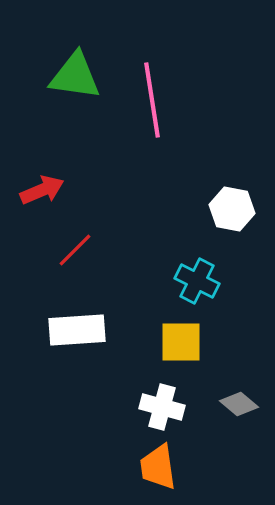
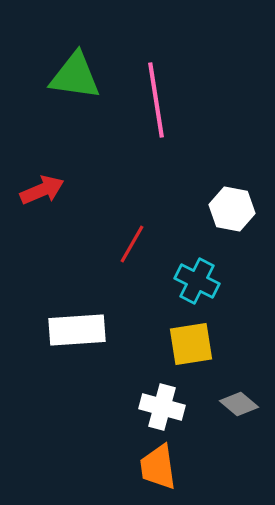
pink line: moved 4 px right
red line: moved 57 px right, 6 px up; rotated 15 degrees counterclockwise
yellow square: moved 10 px right, 2 px down; rotated 9 degrees counterclockwise
